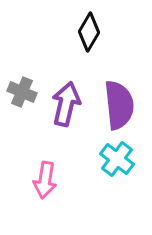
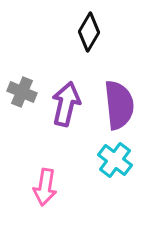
cyan cross: moved 2 px left, 1 px down
pink arrow: moved 7 px down
